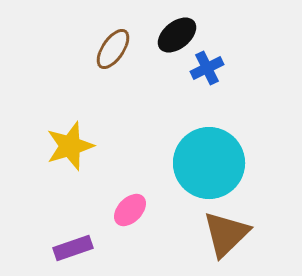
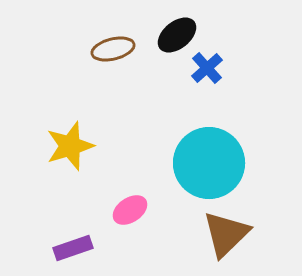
brown ellipse: rotated 42 degrees clockwise
blue cross: rotated 16 degrees counterclockwise
pink ellipse: rotated 12 degrees clockwise
